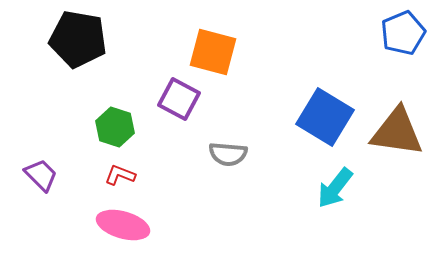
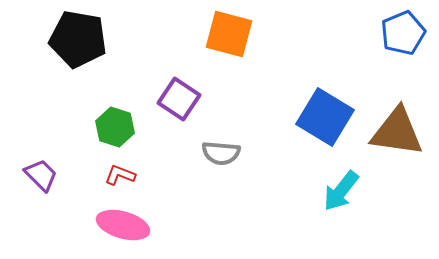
orange square: moved 16 px right, 18 px up
purple square: rotated 6 degrees clockwise
gray semicircle: moved 7 px left, 1 px up
cyan arrow: moved 6 px right, 3 px down
